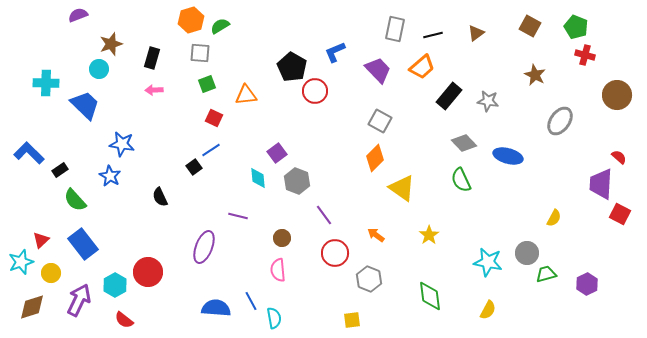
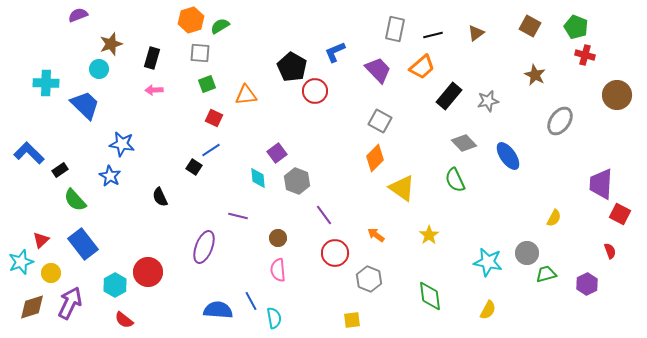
gray star at (488, 101): rotated 20 degrees counterclockwise
blue ellipse at (508, 156): rotated 40 degrees clockwise
red semicircle at (619, 157): moved 9 px left, 94 px down; rotated 28 degrees clockwise
black square at (194, 167): rotated 21 degrees counterclockwise
green semicircle at (461, 180): moved 6 px left
brown circle at (282, 238): moved 4 px left
purple arrow at (79, 300): moved 9 px left, 3 px down
blue semicircle at (216, 308): moved 2 px right, 2 px down
